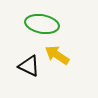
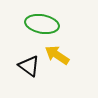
black triangle: rotated 10 degrees clockwise
